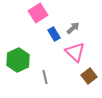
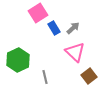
blue rectangle: moved 6 px up
